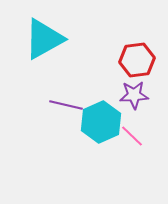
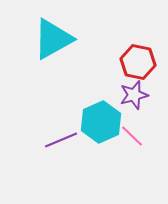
cyan triangle: moved 9 px right
red hexagon: moved 1 px right, 2 px down; rotated 20 degrees clockwise
purple star: rotated 12 degrees counterclockwise
purple line: moved 5 px left, 35 px down; rotated 36 degrees counterclockwise
